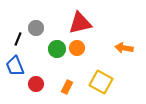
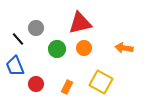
black line: rotated 64 degrees counterclockwise
orange circle: moved 7 px right
